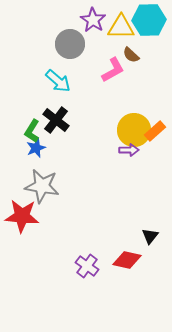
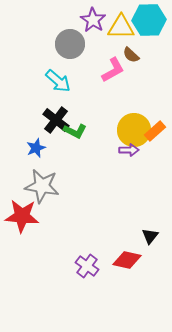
green L-shape: moved 43 px right; rotated 95 degrees counterclockwise
